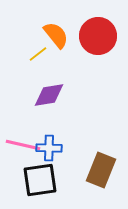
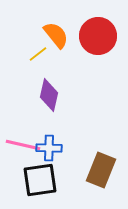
purple diamond: rotated 68 degrees counterclockwise
